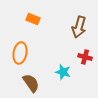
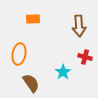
orange rectangle: rotated 24 degrees counterclockwise
brown arrow: moved 1 px up; rotated 20 degrees counterclockwise
orange ellipse: moved 1 px left, 1 px down
cyan star: rotated 21 degrees clockwise
